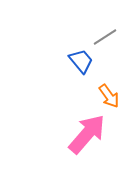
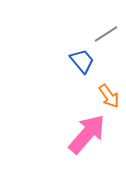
gray line: moved 1 px right, 3 px up
blue trapezoid: moved 1 px right
